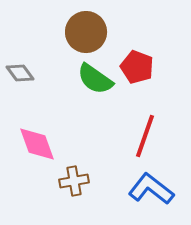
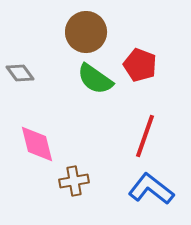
red pentagon: moved 3 px right, 2 px up
pink diamond: rotated 6 degrees clockwise
